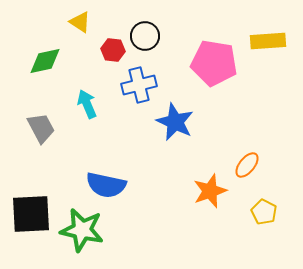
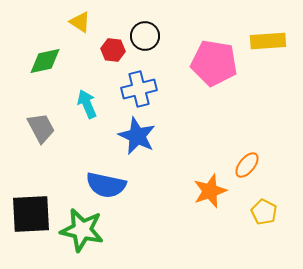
blue cross: moved 4 px down
blue star: moved 38 px left, 14 px down
